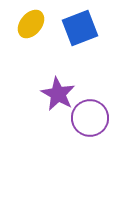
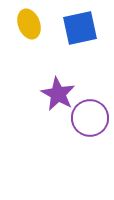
yellow ellipse: moved 2 px left; rotated 60 degrees counterclockwise
blue square: rotated 9 degrees clockwise
